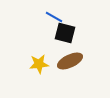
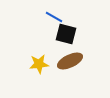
black square: moved 1 px right, 1 px down
